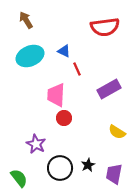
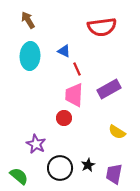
brown arrow: moved 2 px right
red semicircle: moved 3 px left
cyan ellipse: rotated 64 degrees counterclockwise
pink trapezoid: moved 18 px right
green semicircle: moved 2 px up; rotated 12 degrees counterclockwise
